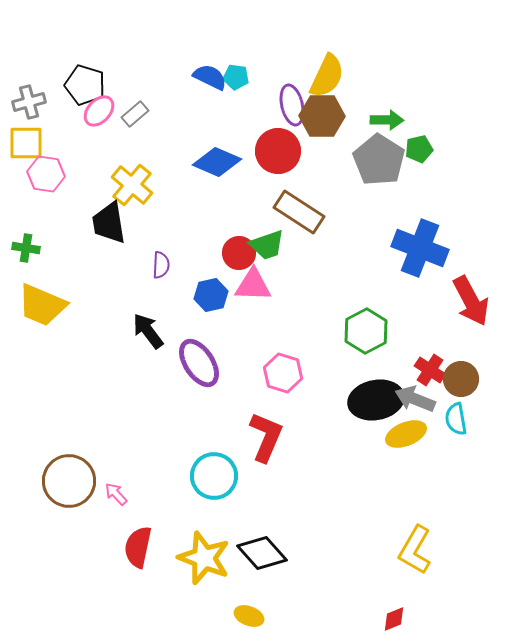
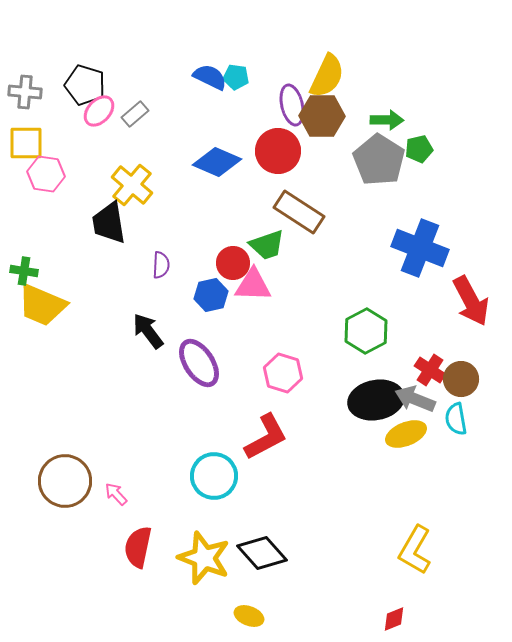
gray cross at (29, 102): moved 4 px left, 10 px up; rotated 20 degrees clockwise
green cross at (26, 248): moved 2 px left, 23 px down
red circle at (239, 253): moved 6 px left, 10 px down
red L-shape at (266, 437): rotated 39 degrees clockwise
brown circle at (69, 481): moved 4 px left
